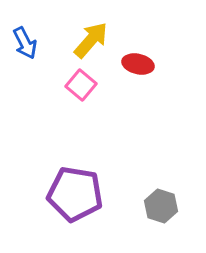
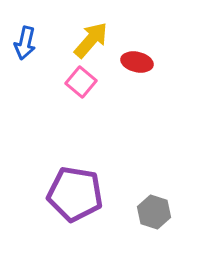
blue arrow: rotated 40 degrees clockwise
red ellipse: moved 1 px left, 2 px up
pink square: moved 3 px up
gray hexagon: moved 7 px left, 6 px down
